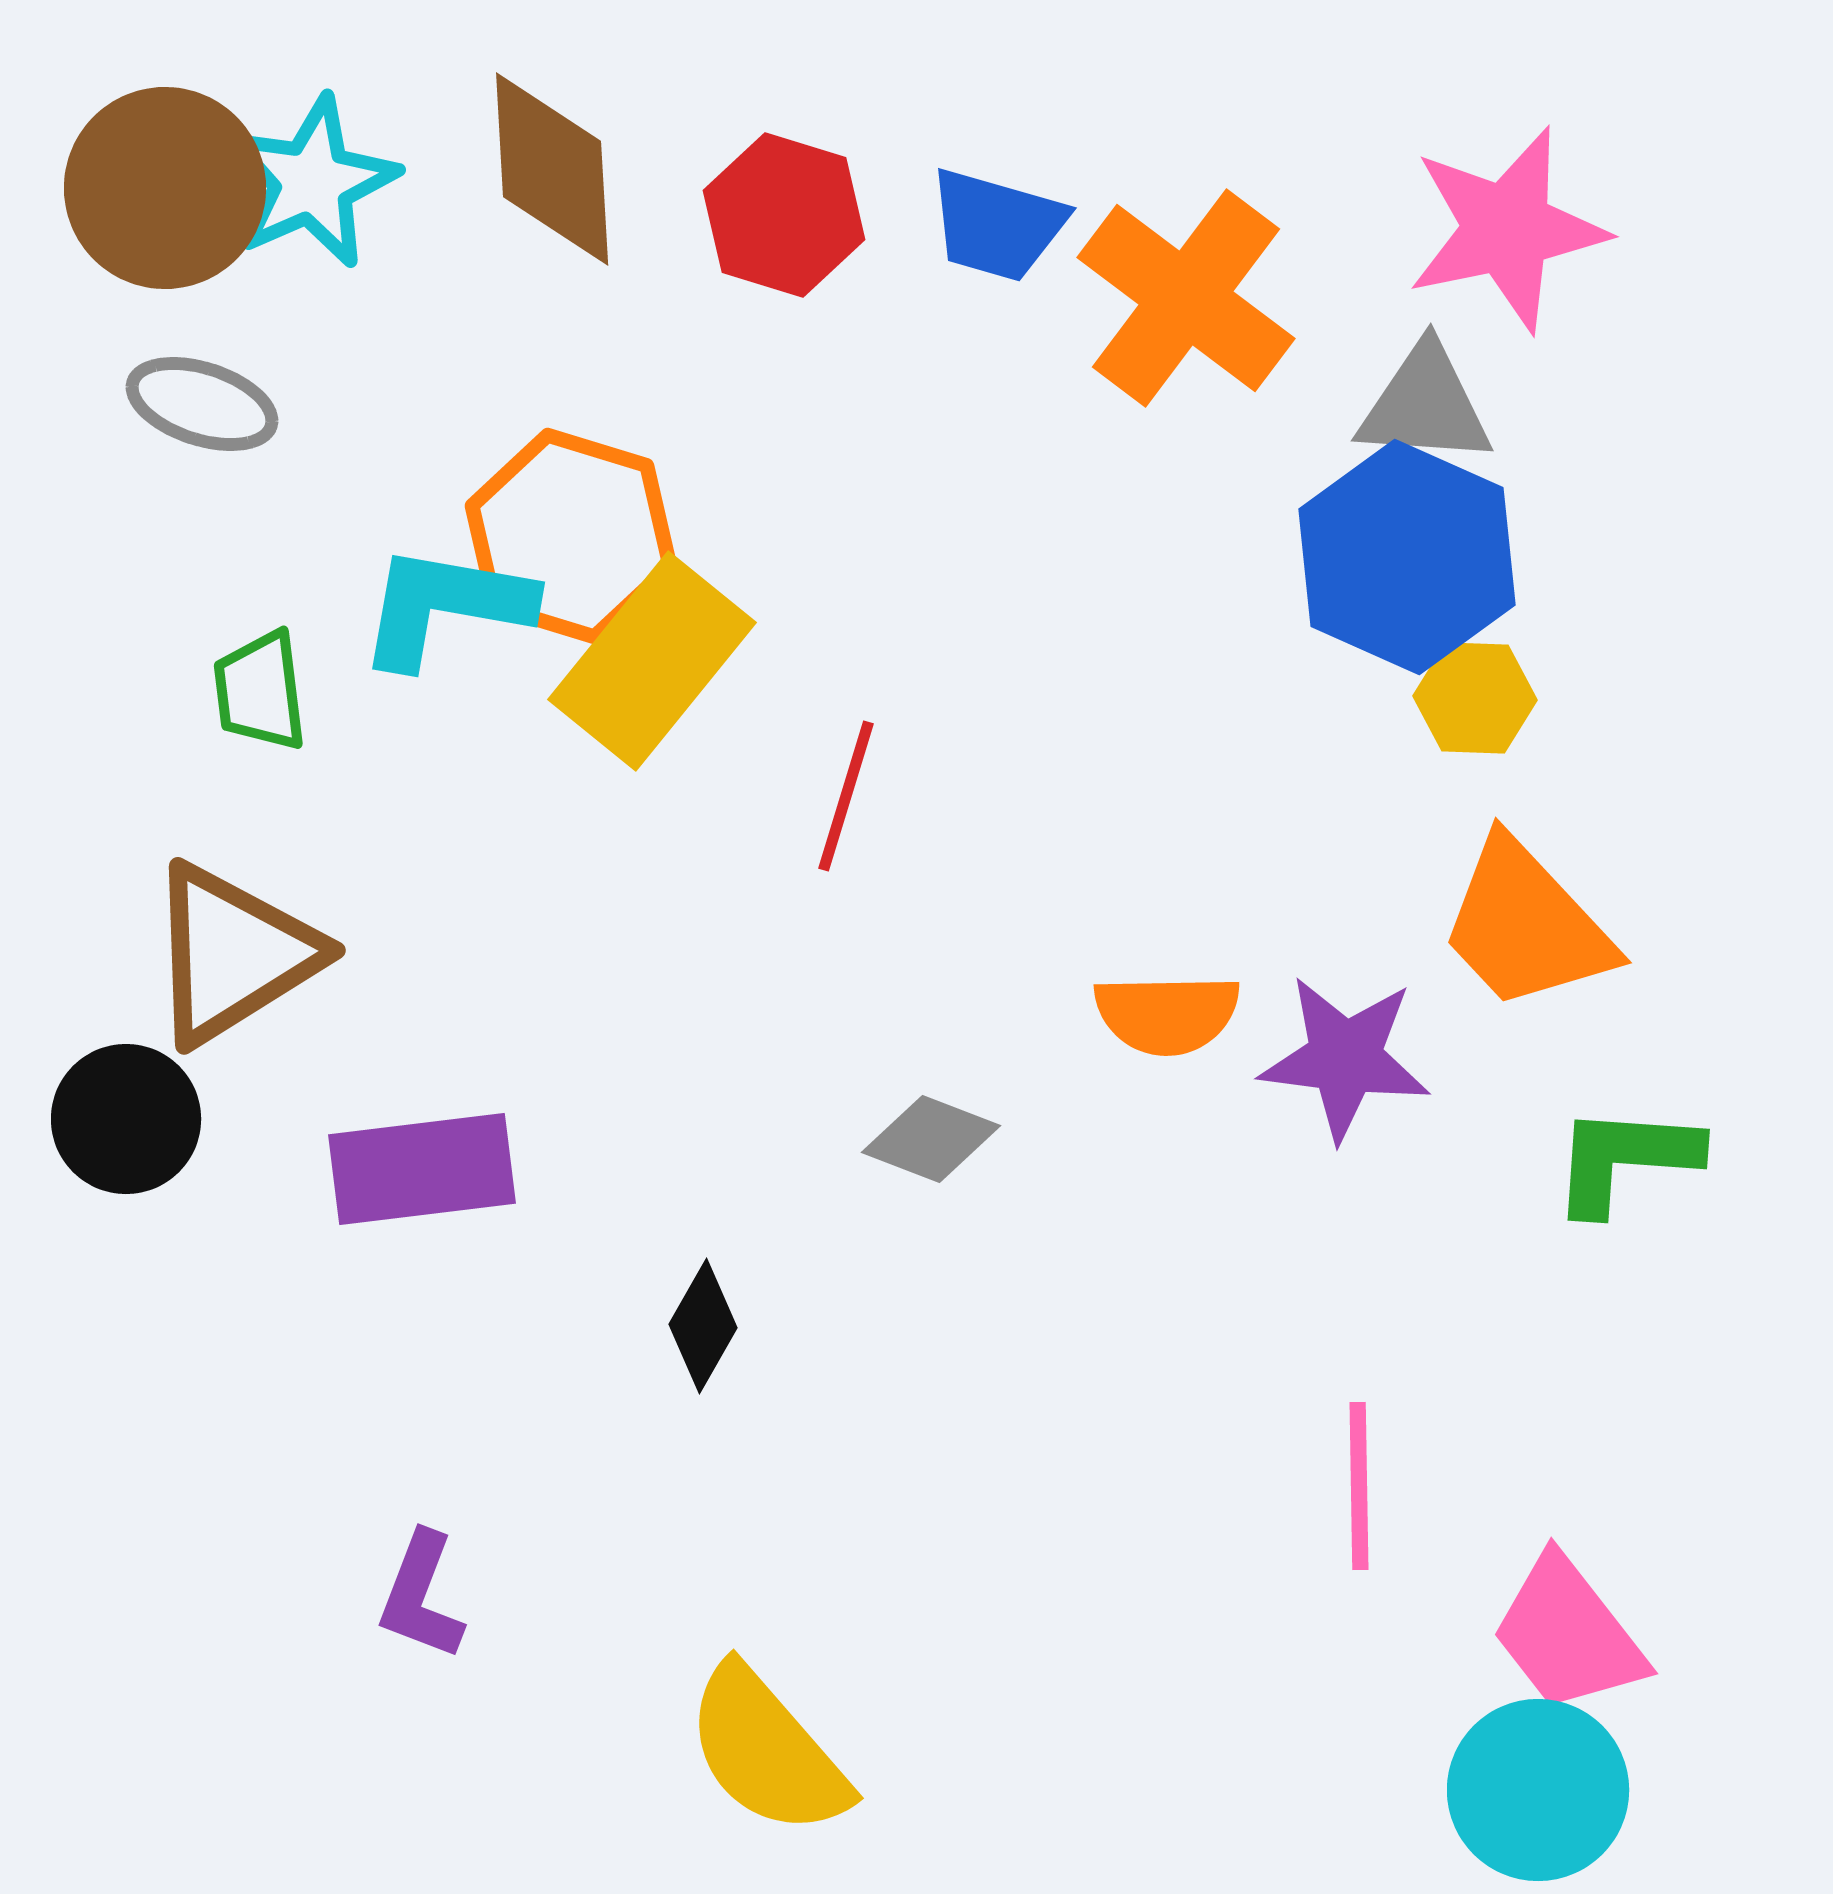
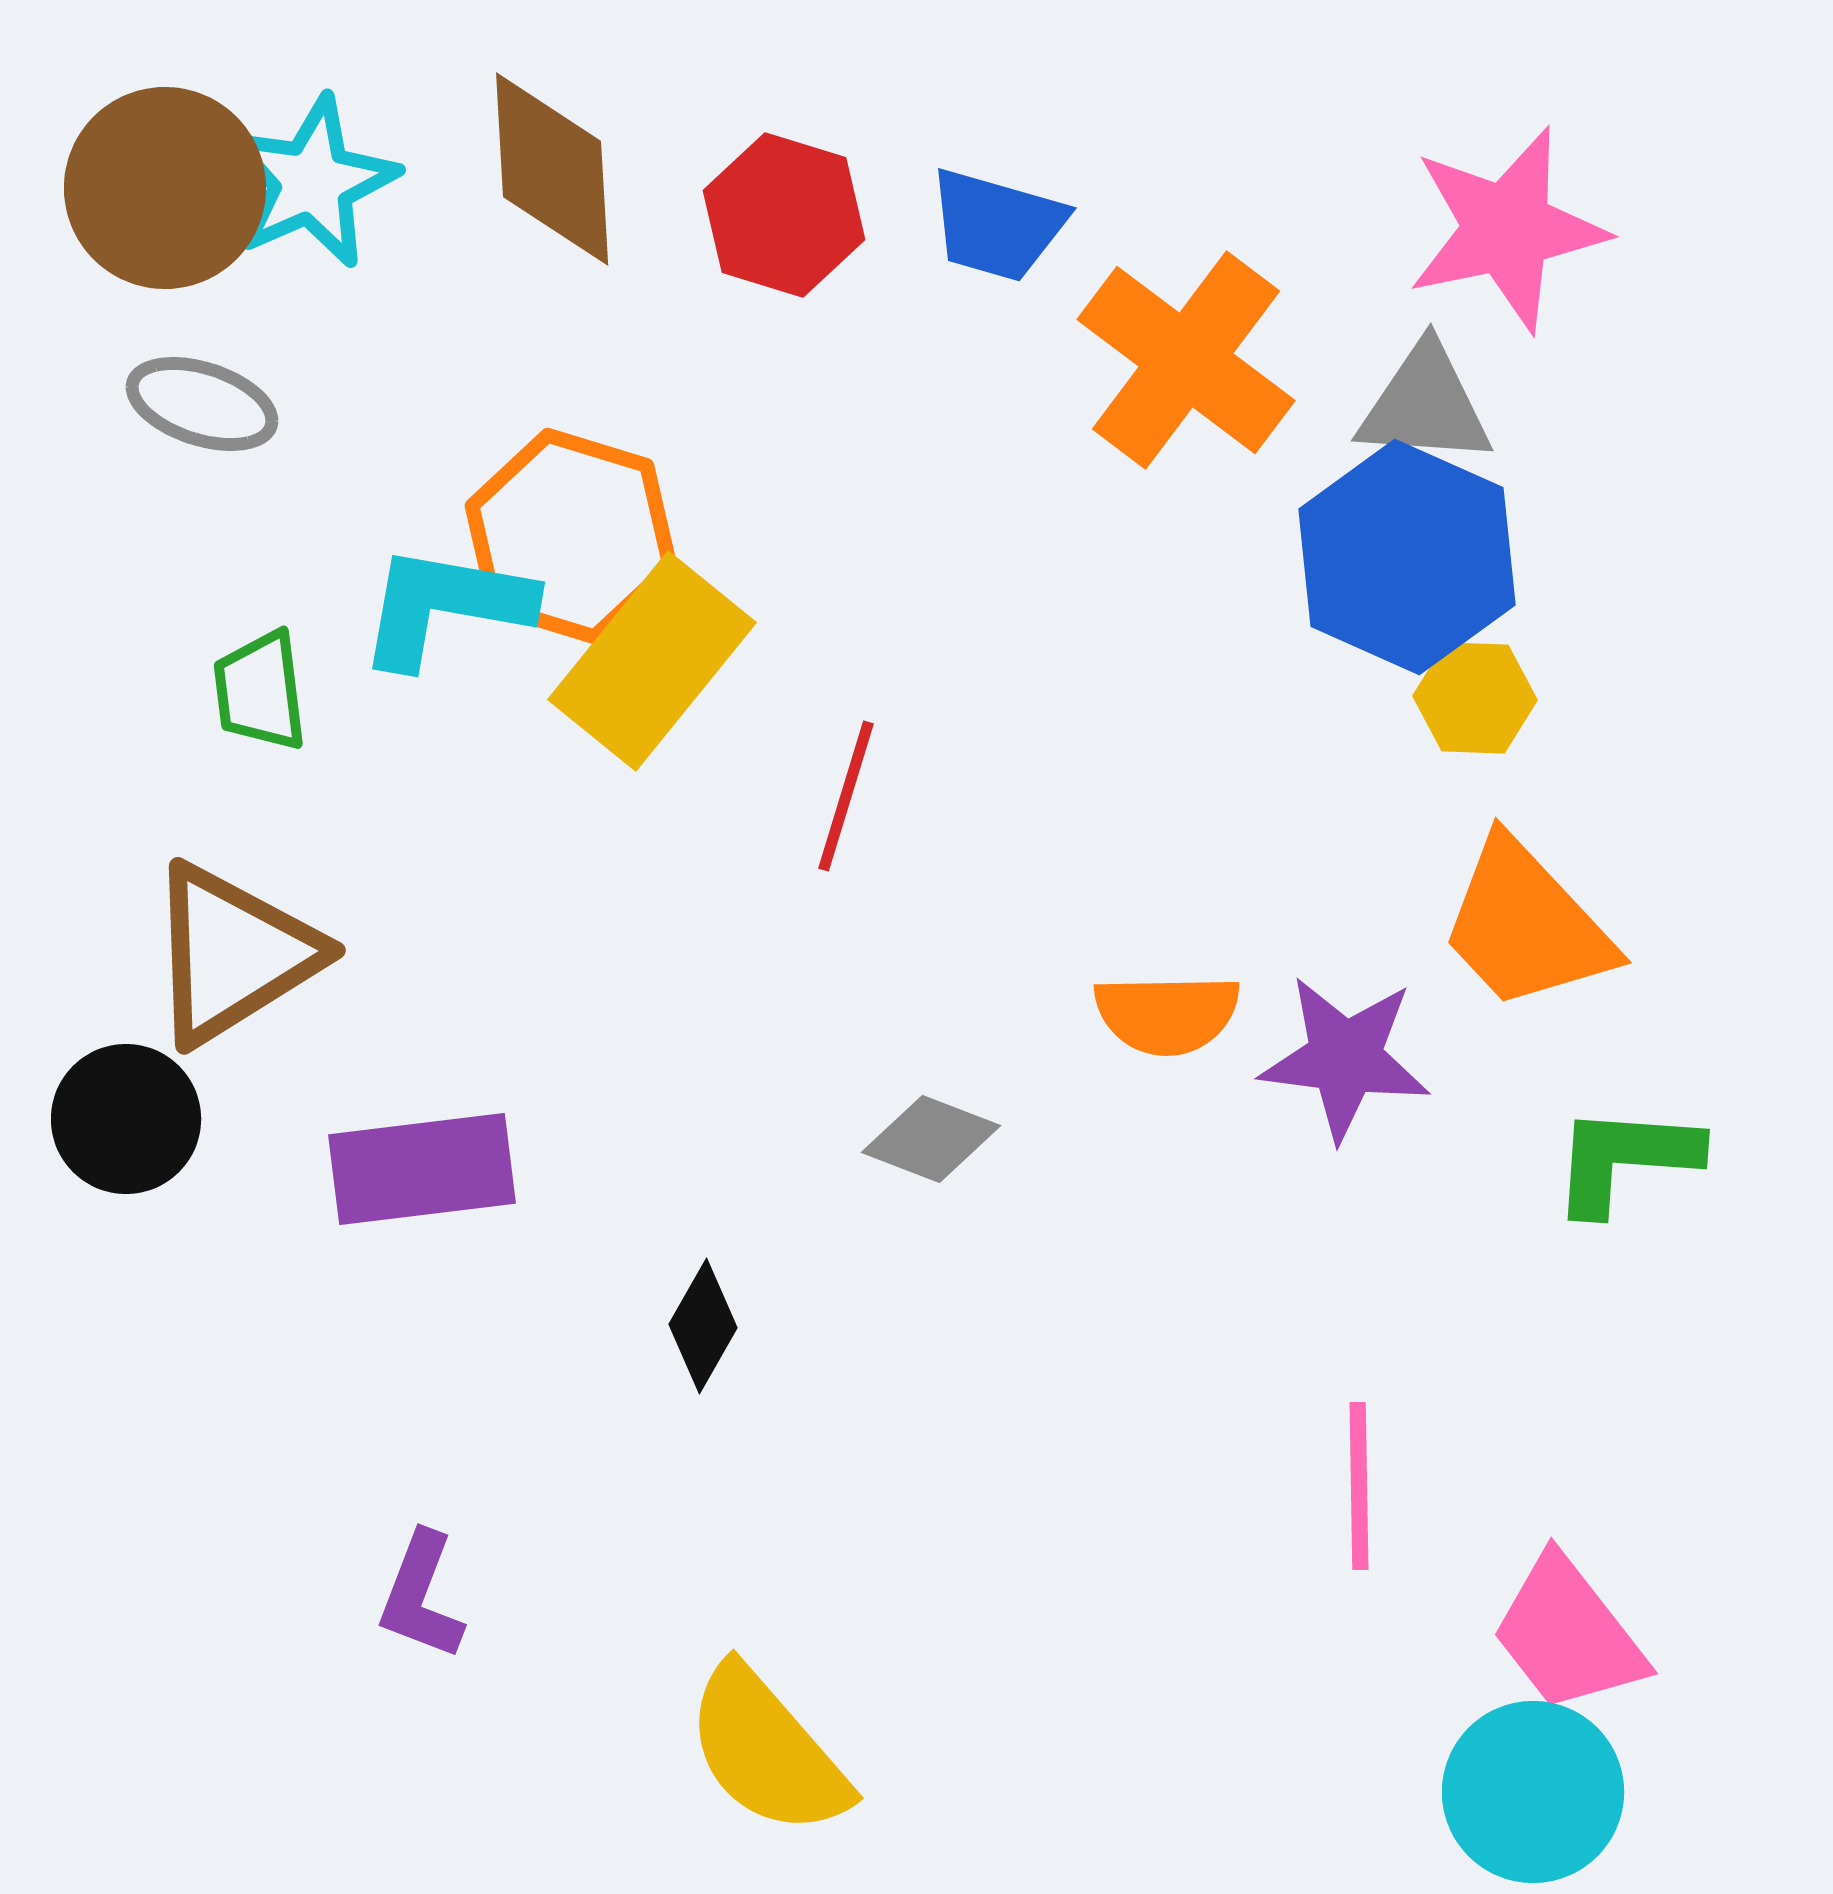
orange cross: moved 62 px down
cyan circle: moved 5 px left, 2 px down
